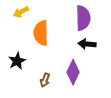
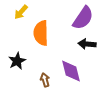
yellow arrow: rotated 21 degrees counterclockwise
purple semicircle: rotated 35 degrees clockwise
purple diamond: moved 2 px left, 1 px up; rotated 40 degrees counterclockwise
brown arrow: rotated 144 degrees clockwise
